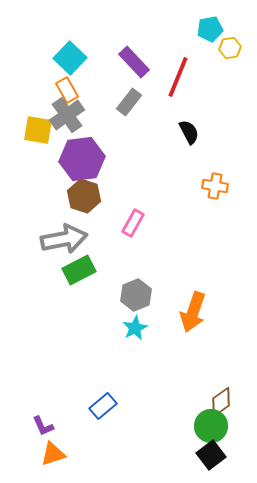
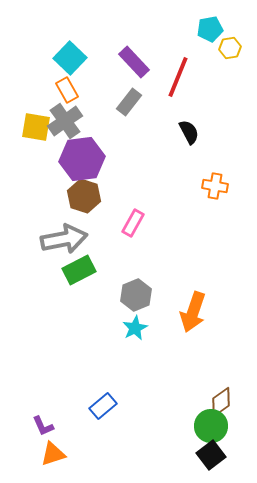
gray cross: moved 2 px left, 6 px down
yellow square: moved 2 px left, 3 px up
